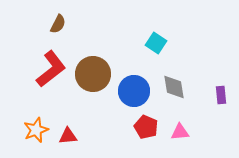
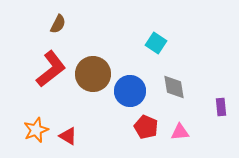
blue circle: moved 4 px left
purple rectangle: moved 12 px down
red triangle: rotated 36 degrees clockwise
